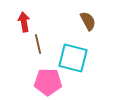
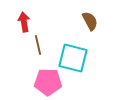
brown semicircle: moved 2 px right
brown line: moved 1 px down
